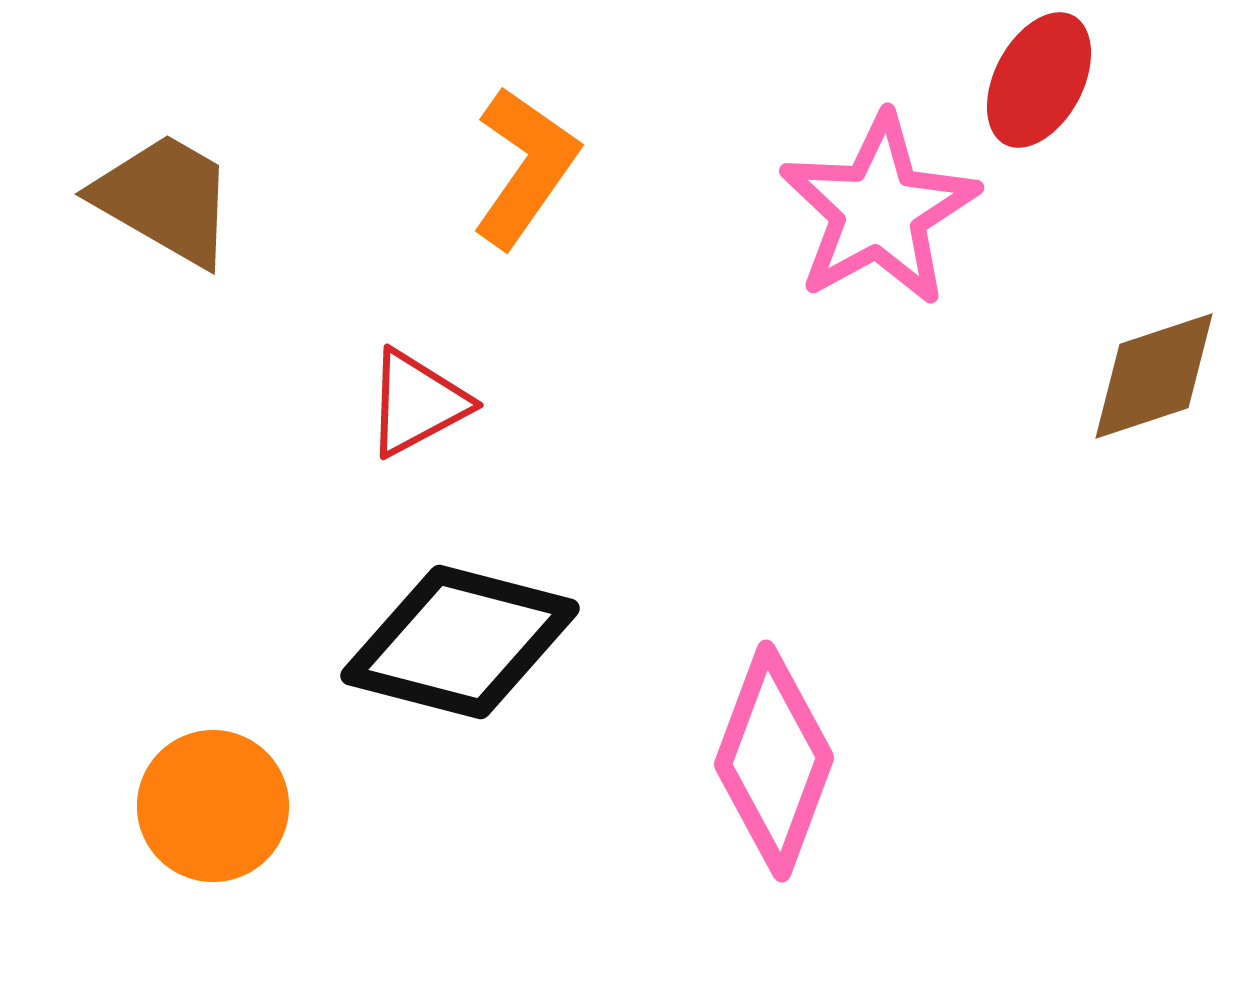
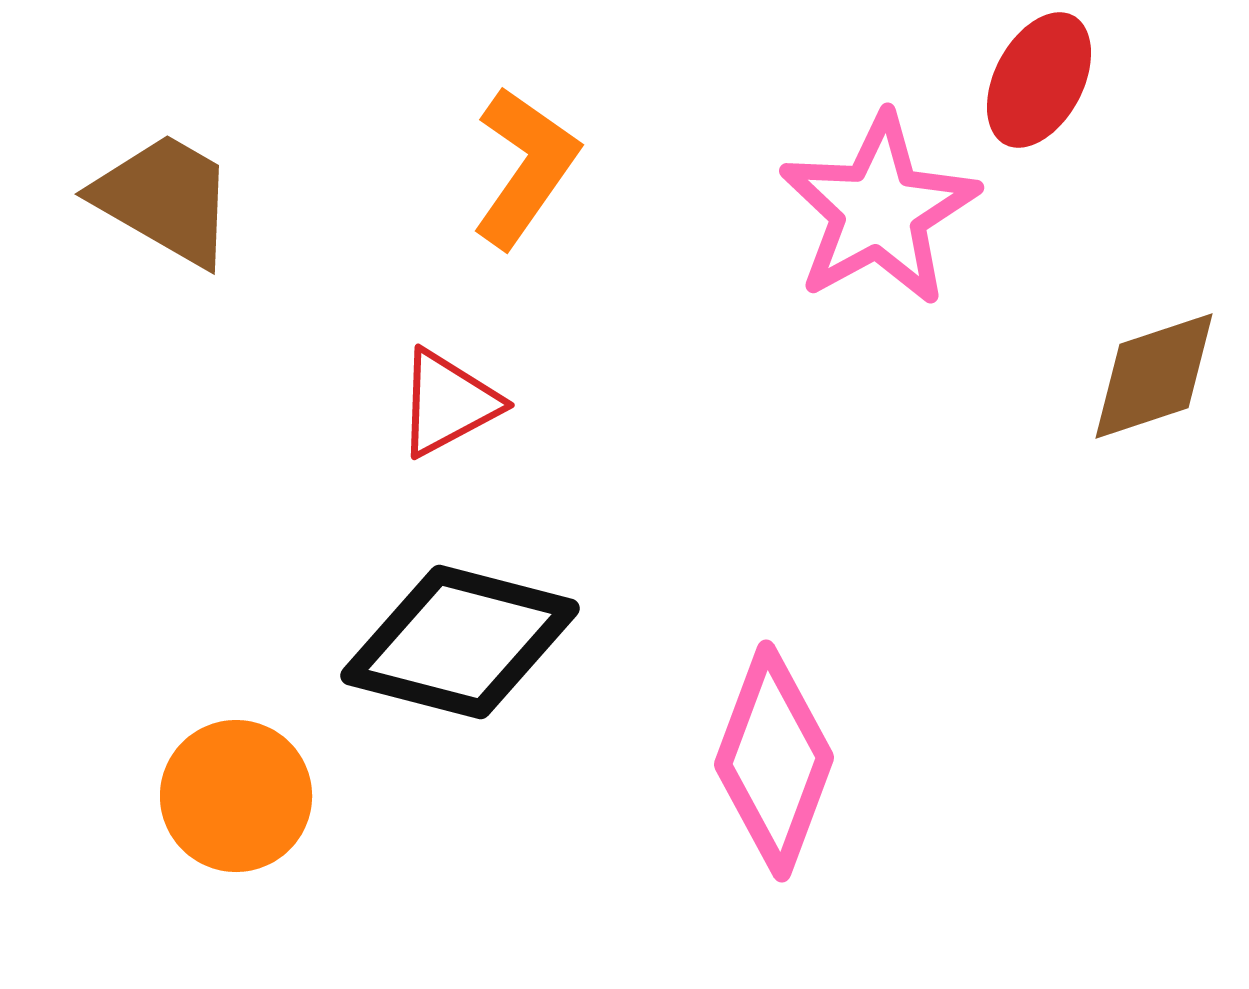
red triangle: moved 31 px right
orange circle: moved 23 px right, 10 px up
